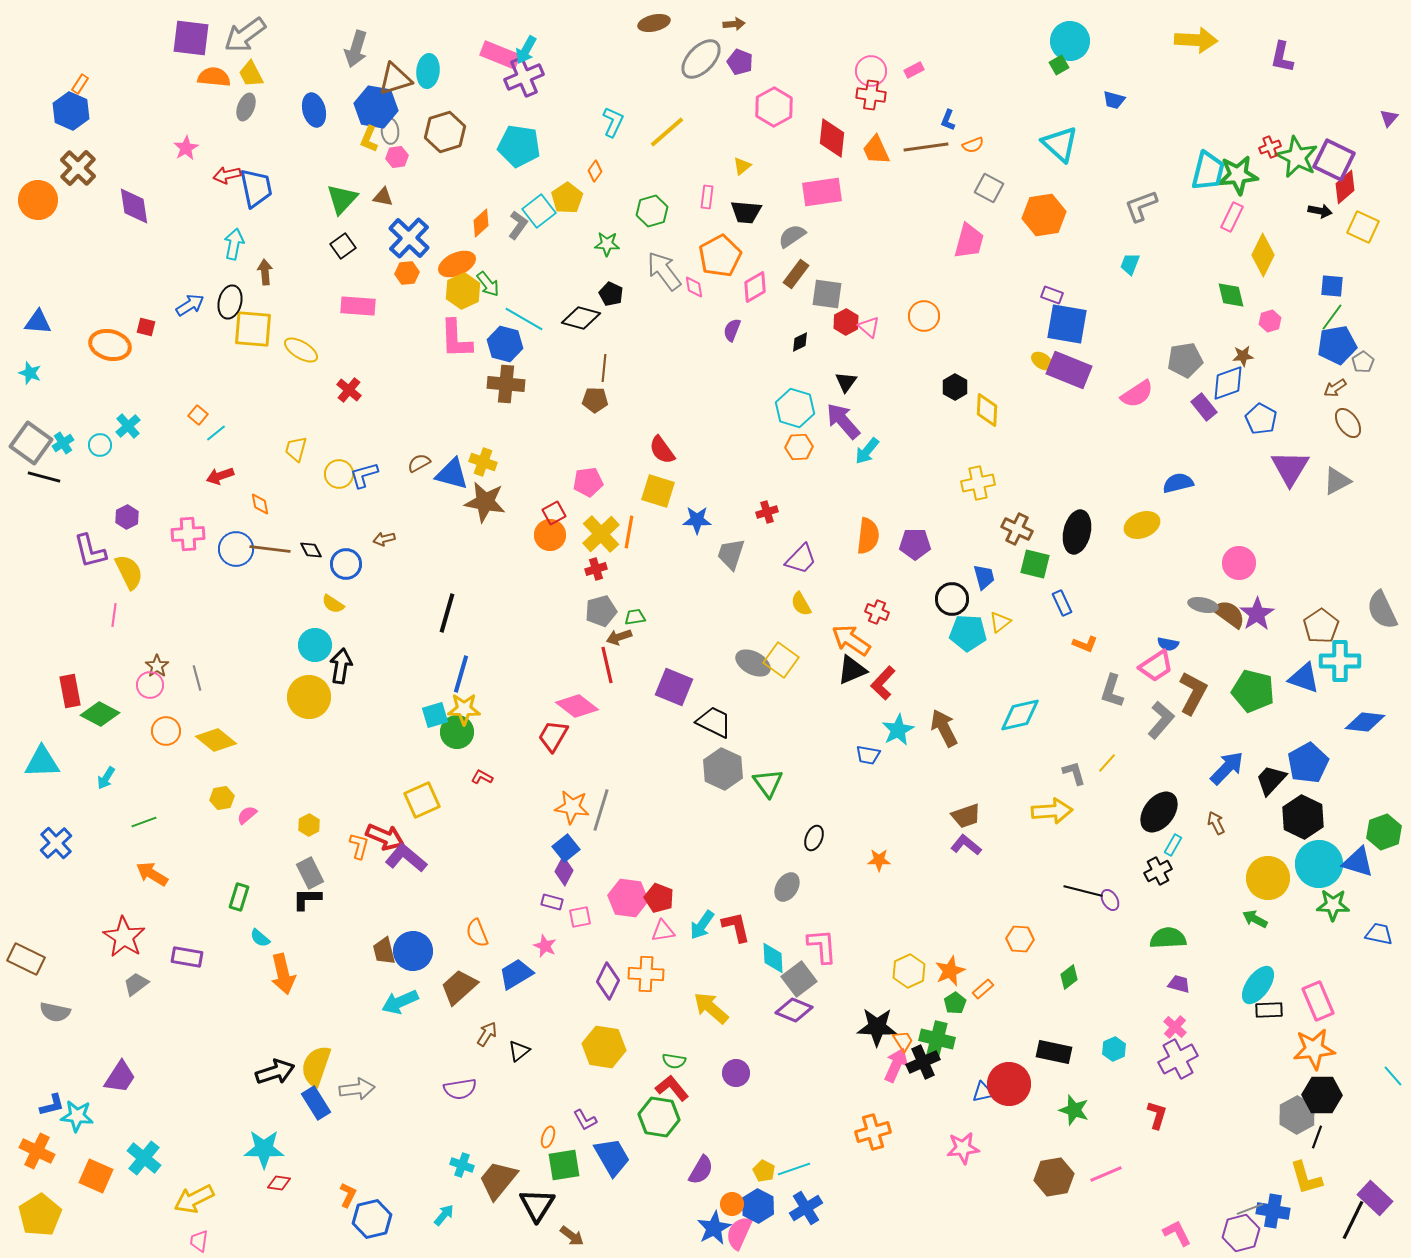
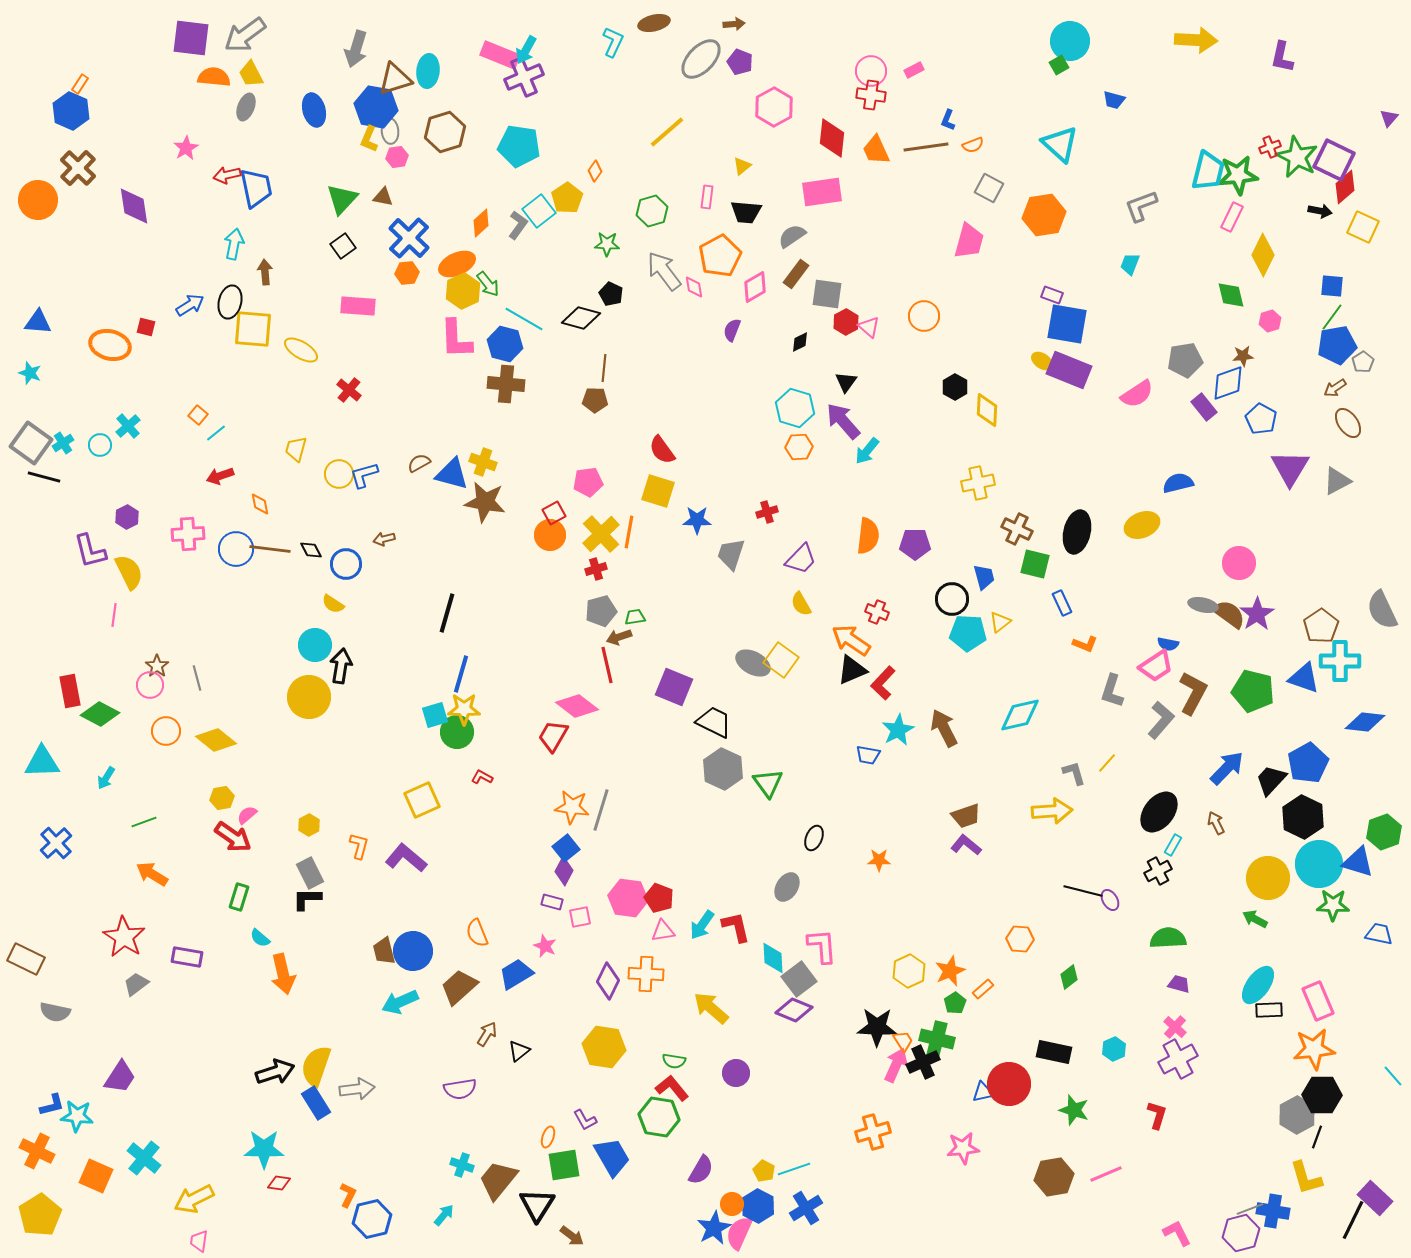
cyan L-shape at (613, 122): moved 80 px up
red arrow at (385, 837): moved 152 px left; rotated 12 degrees clockwise
